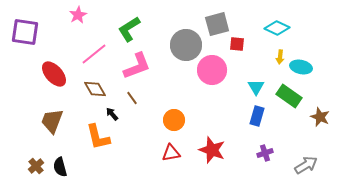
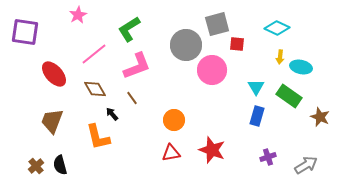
purple cross: moved 3 px right, 4 px down
black semicircle: moved 2 px up
